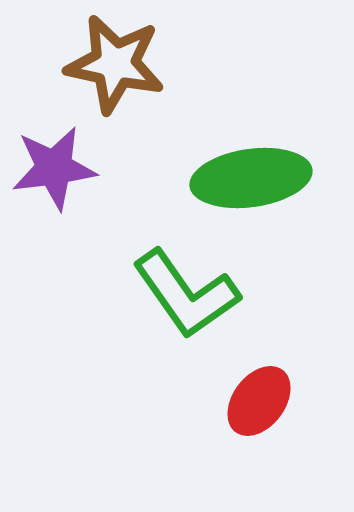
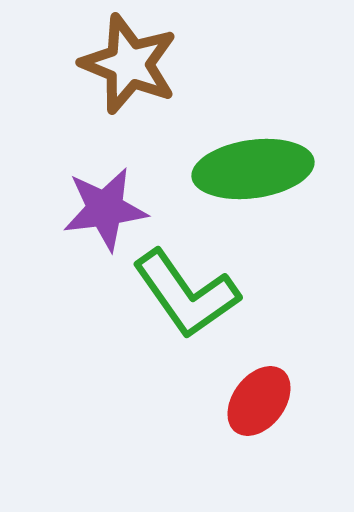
brown star: moved 14 px right; rotated 10 degrees clockwise
purple star: moved 51 px right, 41 px down
green ellipse: moved 2 px right, 9 px up
